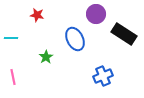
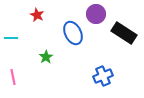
red star: rotated 16 degrees clockwise
black rectangle: moved 1 px up
blue ellipse: moved 2 px left, 6 px up
